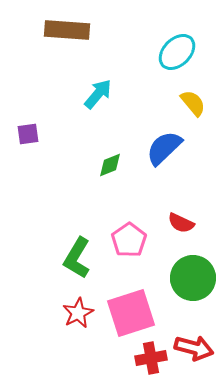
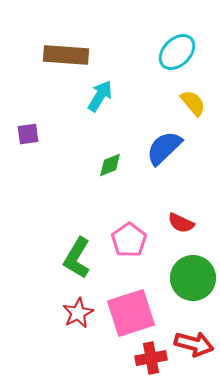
brown rectangle: moved 1 px left, 25 px down
cyan arrow: moved 2 px right, 2 px down; rotated 8 degrees counterclockwise
red arrow: moved 4 px up
